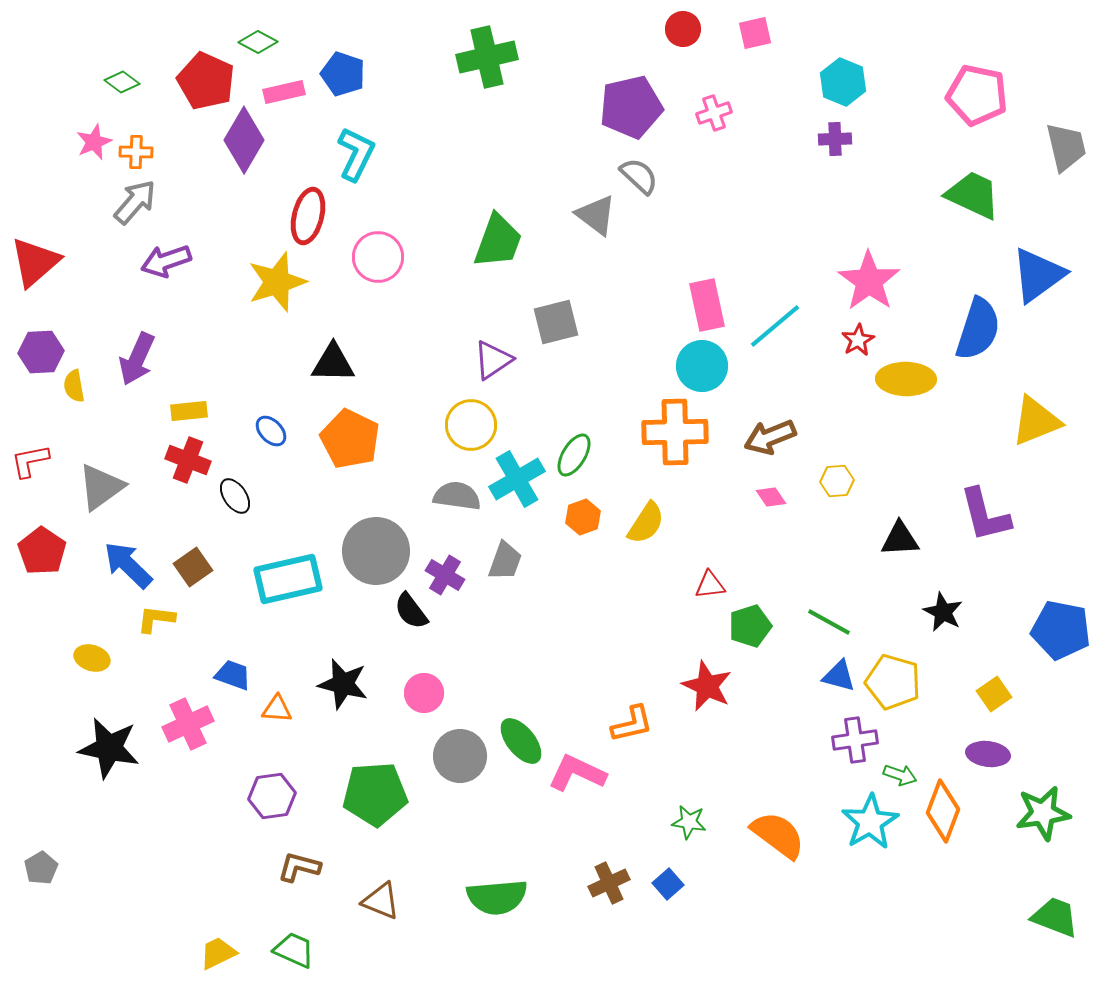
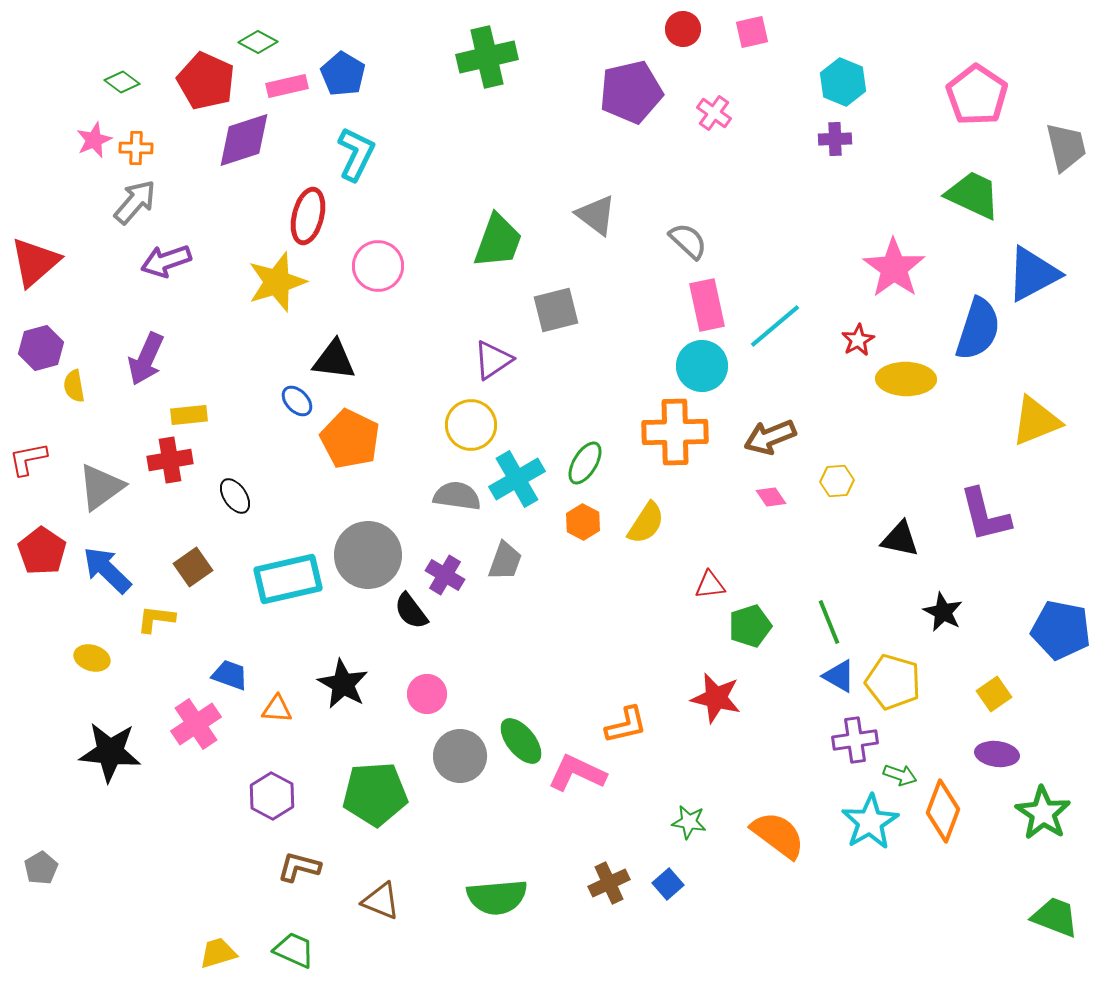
pink square at (755, 33): moved 3 px left, 1 px up
blue pentagon at (343, 74): rotated 12 degrees clockwise
pink rectangle at (284, 92): moved 3 px right, 6 px up
pink pentagon at (977, 95): rotated 22 degrees clockwise
purple pentagon at (631, 107): moved 15 px up
pink cross at (714, 113): rotated 36 degrees counterclockwise
purple diamond at (244, 140): rotated 42 degrees clockwise
pink star at (94, 142): moved 2 px up
orange cross at (136, 152): moved 4 px up
gray semicircle at (639, 176): moved 49 px right, 65 px down
pink circle at (378, 257): moved 9 px down
blue triangle at (1038, 275): moved 5 px left, 1 px up; rotated 8 degrees clockwise
pink star at (869, 281): moved 25 px right, 13 px up
gray square at (556, 322): moved 12 px up
purple hexagon at (41, 352): moved 4 px up; rotated 12 degrees counterclockwise
purple arrow at (137, 359): moved 9 px right
black triangle at (333, 363): moved 1 px right, 3 px up; rotated 6 degrees clockwise
yellow rectangle at (189, 411): moved 4 px down
blue ellipse at (271, 431): moved 26 px right, 30 px up
green ellipse at (574, 455): moved 11 px right, 8 px down
red cross at (188, 460): moved 18 px left; rotated 30 degrees counterclockwise
red L-shape at (30, 461): moved 2 px left, 2 px up
orange hexagon at (583, 517): moved 5 px down; rotated 12 degrees counterclockwise
black triangle at (900, 539): rotated 15 degrees clockwise
gray circle at (376, 551): moved 8 px left, 4 px down
blue arrow at (128, 565): moved 21 px left, 5 px down
green line at (829, 622): rotated 39 degrees clockwise
blue trapezoid at (233, 675): moved 3 px left
blue triangle at (839, 676): rotated 15 degrees clockwise
black star at (343, 684): rotated 15 degrees clockwise
red star at (707, 686): moved 9 px right, 12 px down; rotated 12 degrees counterclockwise
pink circle at (424, 693): moved 3 px right, 1 px down
pink cross at (188, 724): moved 8 px right; rotated 9 degrees counterclockwise
orange L-shape at (632, 724): moved 6 px left, 1 px down
black star at (109, 748): moved 1 px right, 4 px down; rotated 6 degrees counterclockwise
purple ellipse at (988, 754): moved 9 px right
purple hexagon at (272, 796): rotated 24 degrees counterclockwise
green star at (1043, 813): rotated 30 degrees counterclockwise
yellow trapezoid at (218, 953): rotated 9 degrees clockwise
